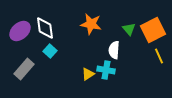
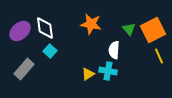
cyan cross: moved 2 px right, 1 px down
